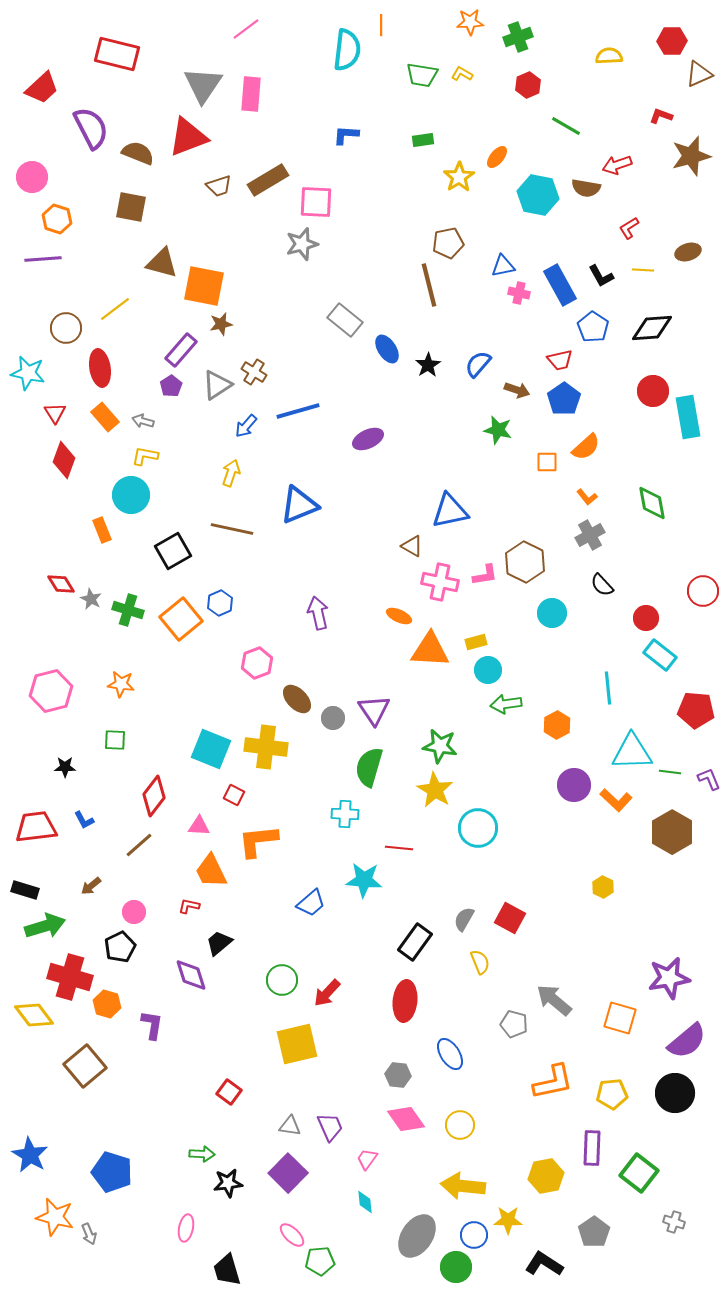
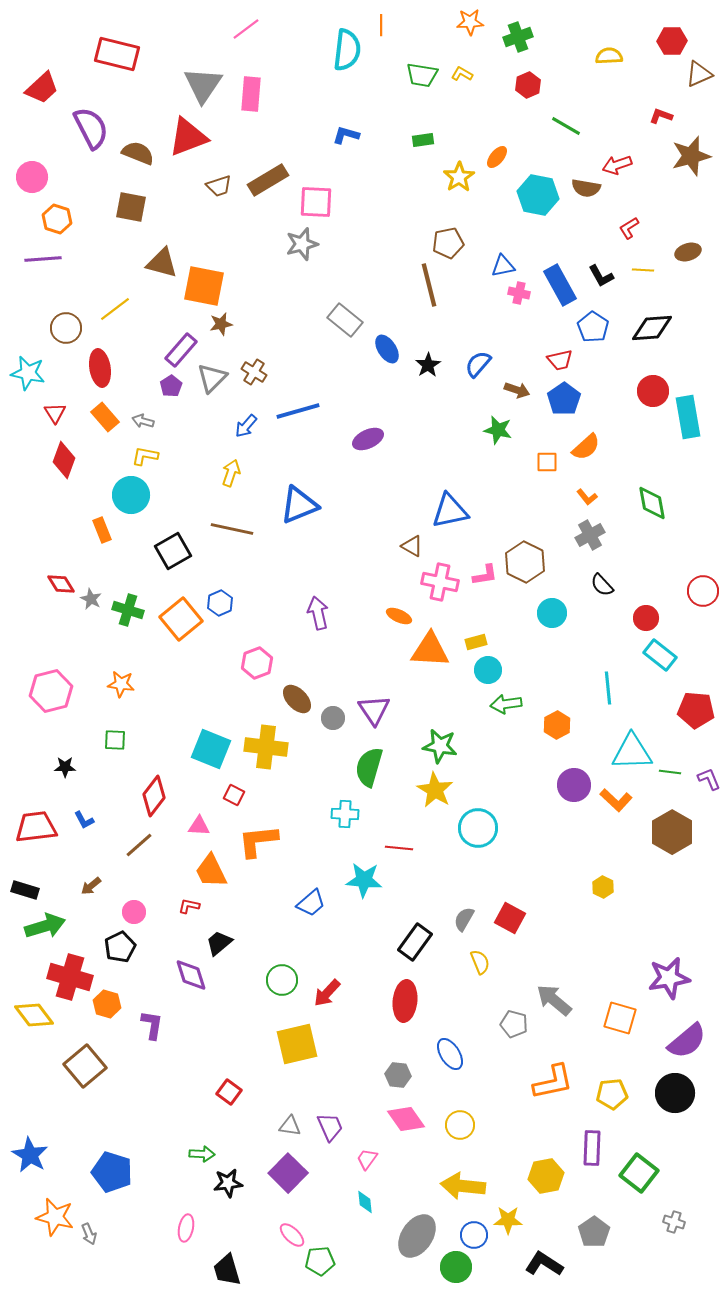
blue L-shape at (346, 135): rotated 12 degrees clockwise
gray triangle at (217, 385): moved 5 px left, 7 px up; rotated 12 degrees counterclockwise
